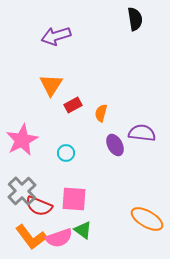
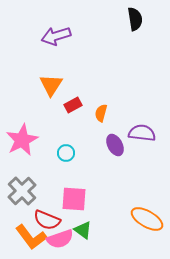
red semicircle: moved 8 px right, 14 px down
pink semicircle: moved 1 px right, 1 px down
